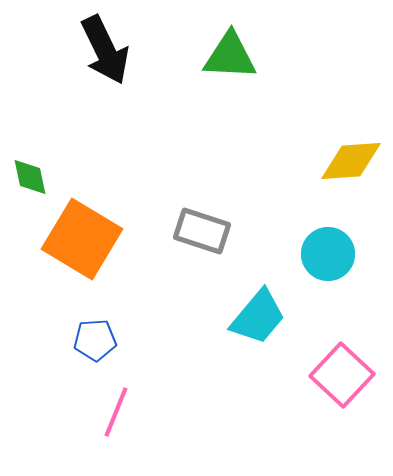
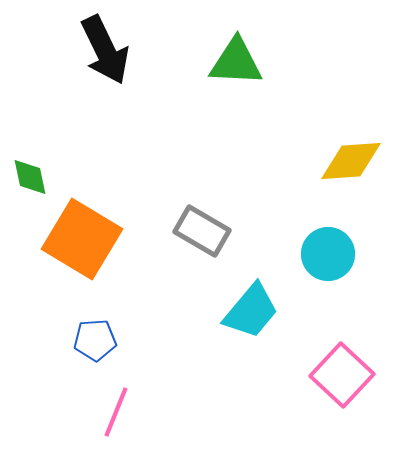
green triangle: moved 6 px right, 6 px down
gray rectangle: rotated 12 degrees clockwise
cyan trapezoid: moved 7 px left, 6 px up
